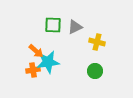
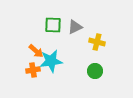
cyan star: moved 3 px right, 1 px up
